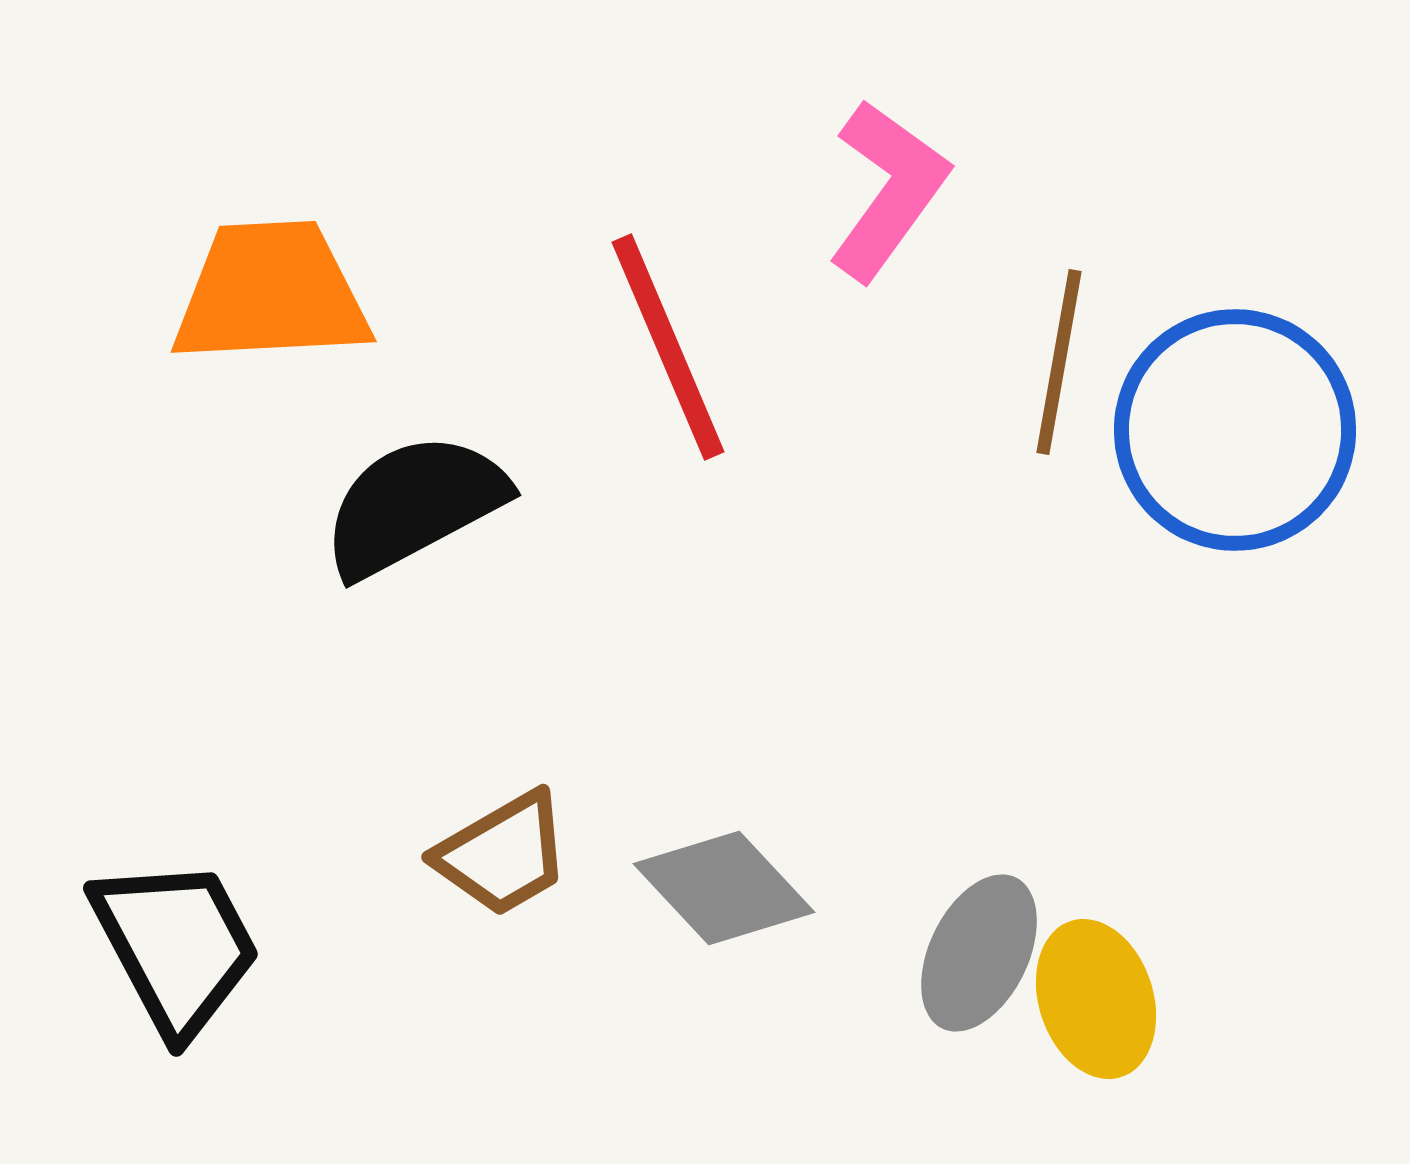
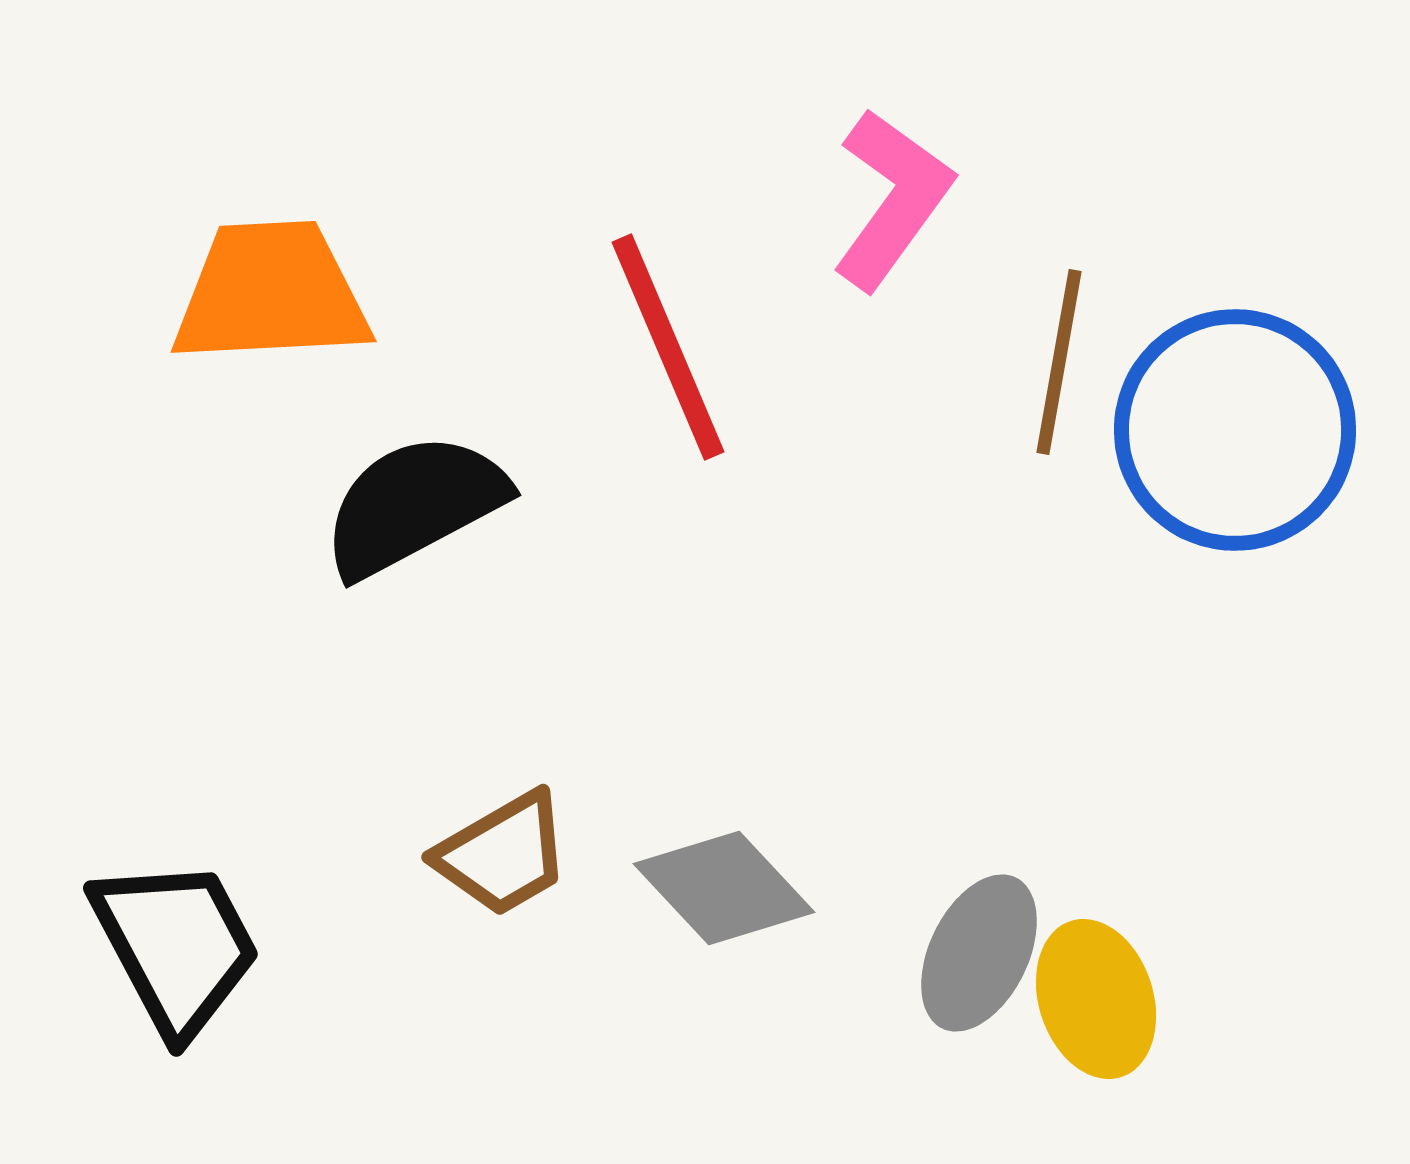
pink L-shape: moved 4 px right, 9 px down
